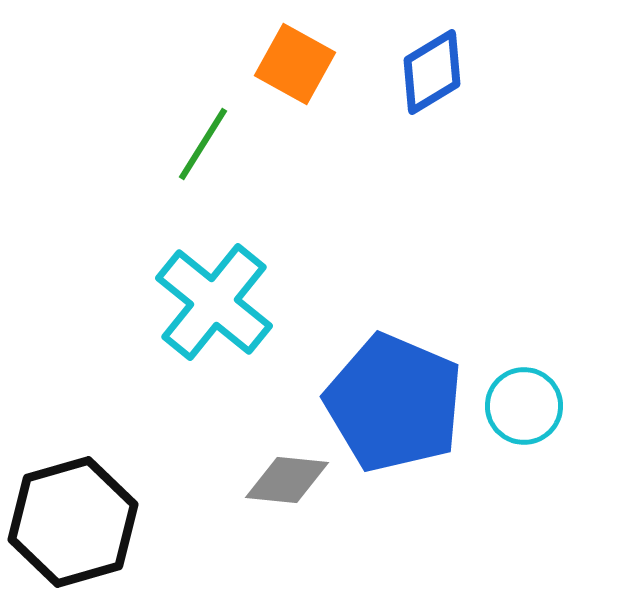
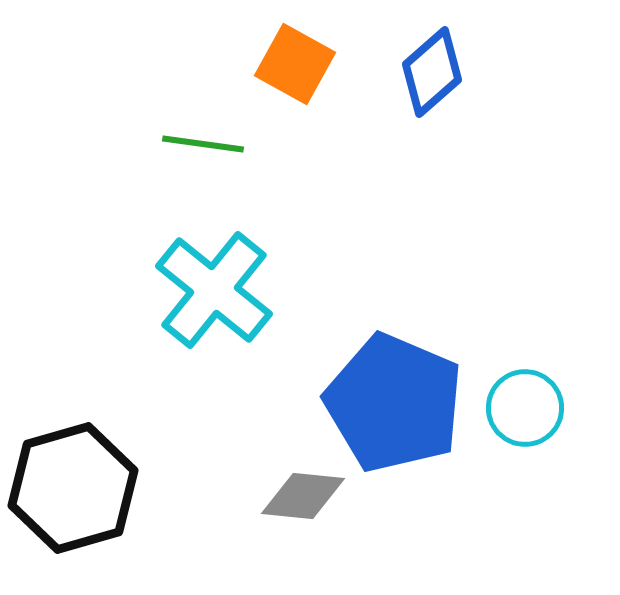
blue diamond: rotated 10 degrees counterclockwise
green line: rotated 66 degrees clockwise
cyan cross: moved 12 px up
cyan circle: moved 1 px right, 2 px down
gray diamond: moved 16 px right, 16 px down
black hexagon: moved 34 px up
